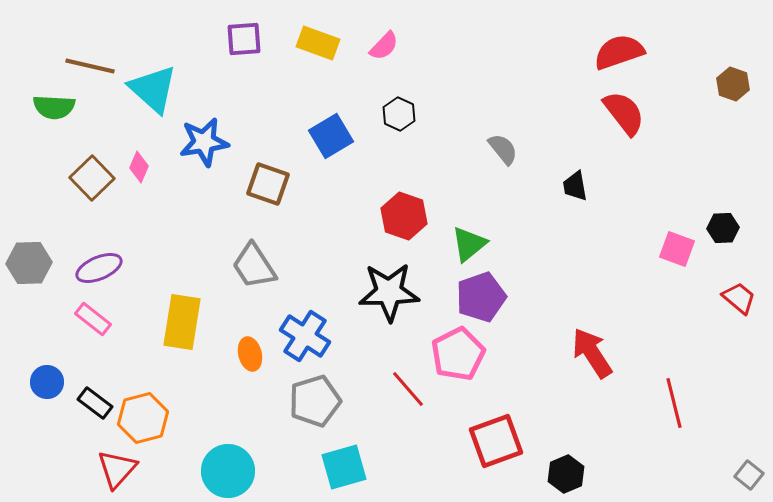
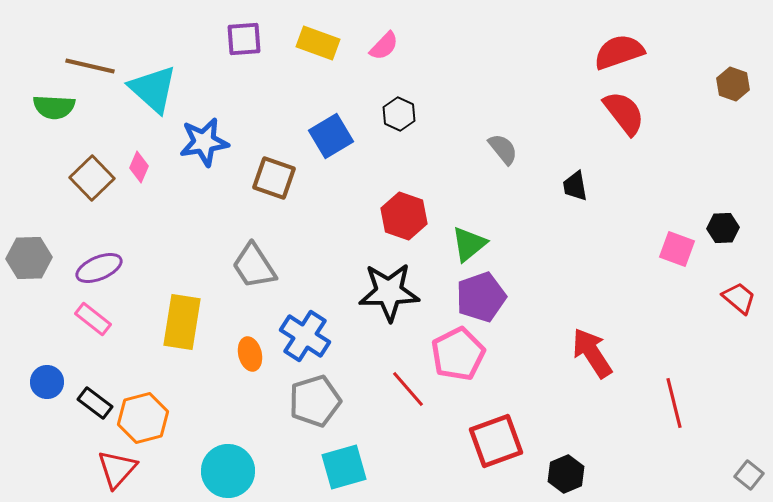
brown square at (268, 184): moved 6 px right, 6 px up
gray hexagon at (29, 263): moved 5 px up
